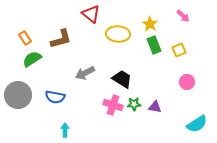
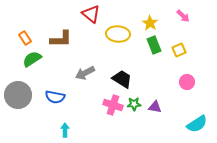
yellow star: moved 1 px up
brown L-shape: rotated 15 degrees clockwise
